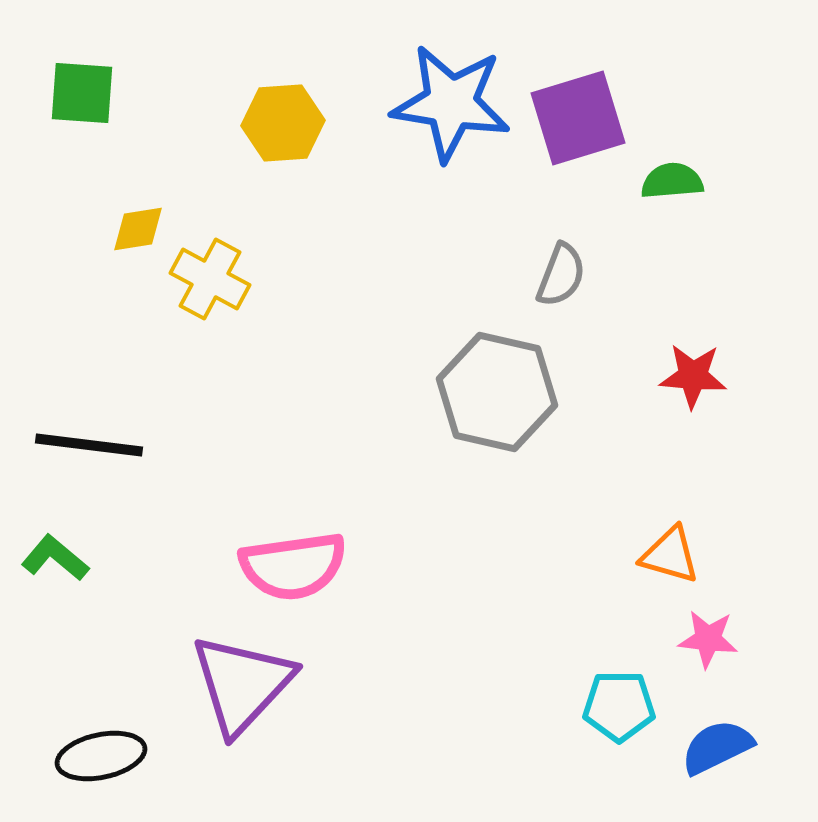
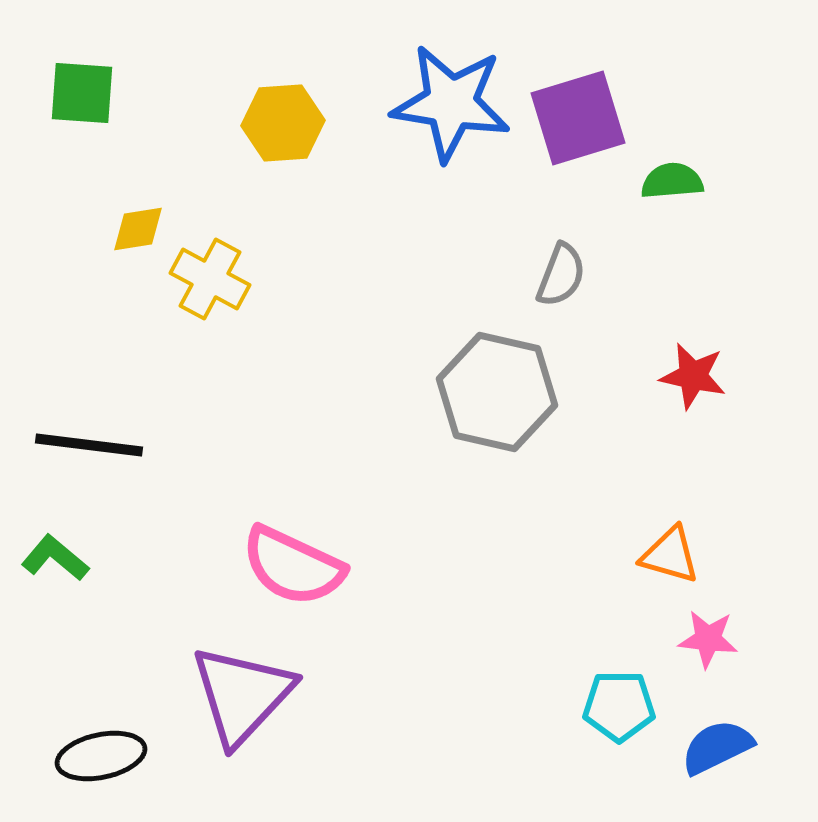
red star: rotated 8 degrees clockwise
pink semicircle: rotated 33 degrees clockwise
purple triangle: moved 11 px down
